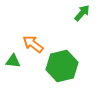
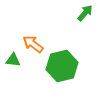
green arrow: moved 3 px right
green triangle: moved 1 px up
